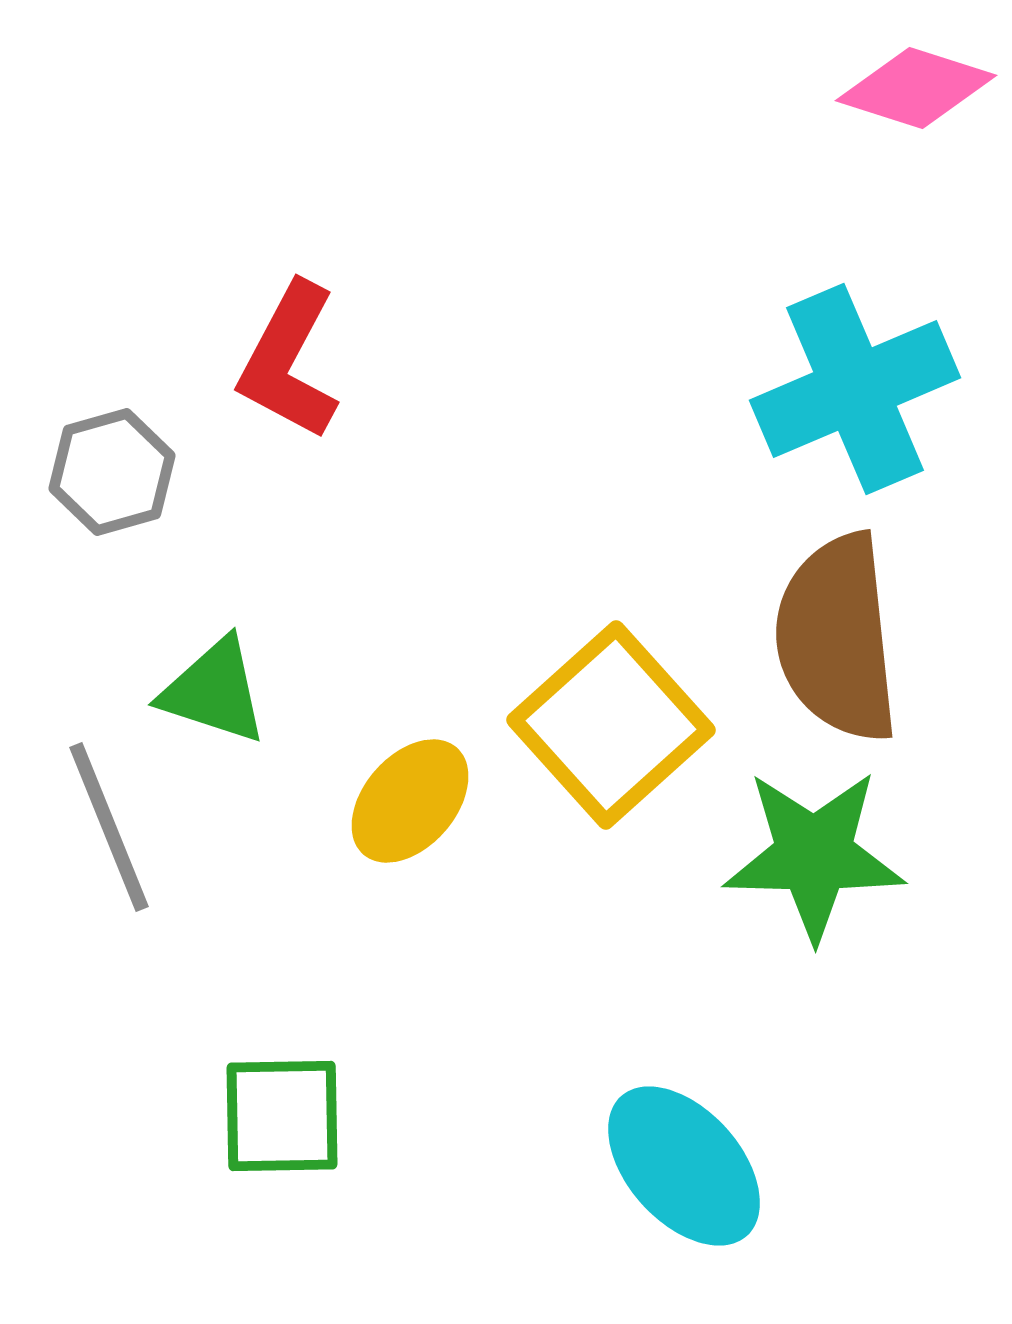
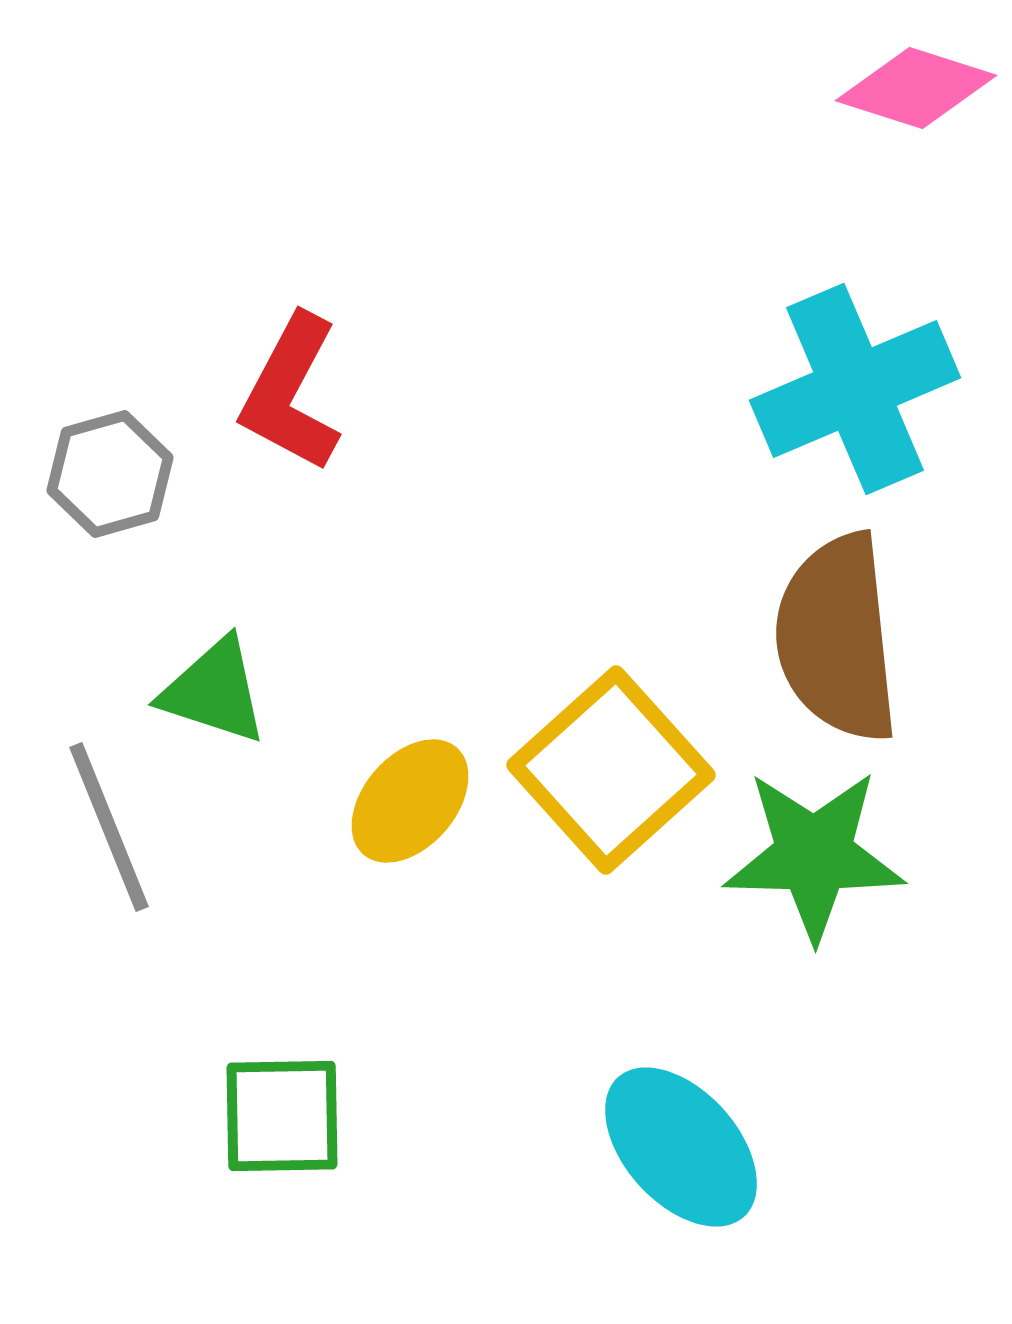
red L-shape: moved 2 px right, 32 px down
gray hexagon: moved 2 px left, 2 px down
yellow square: moved 45 px down
cyan ellipse: moved 3 px left, 19 px up
